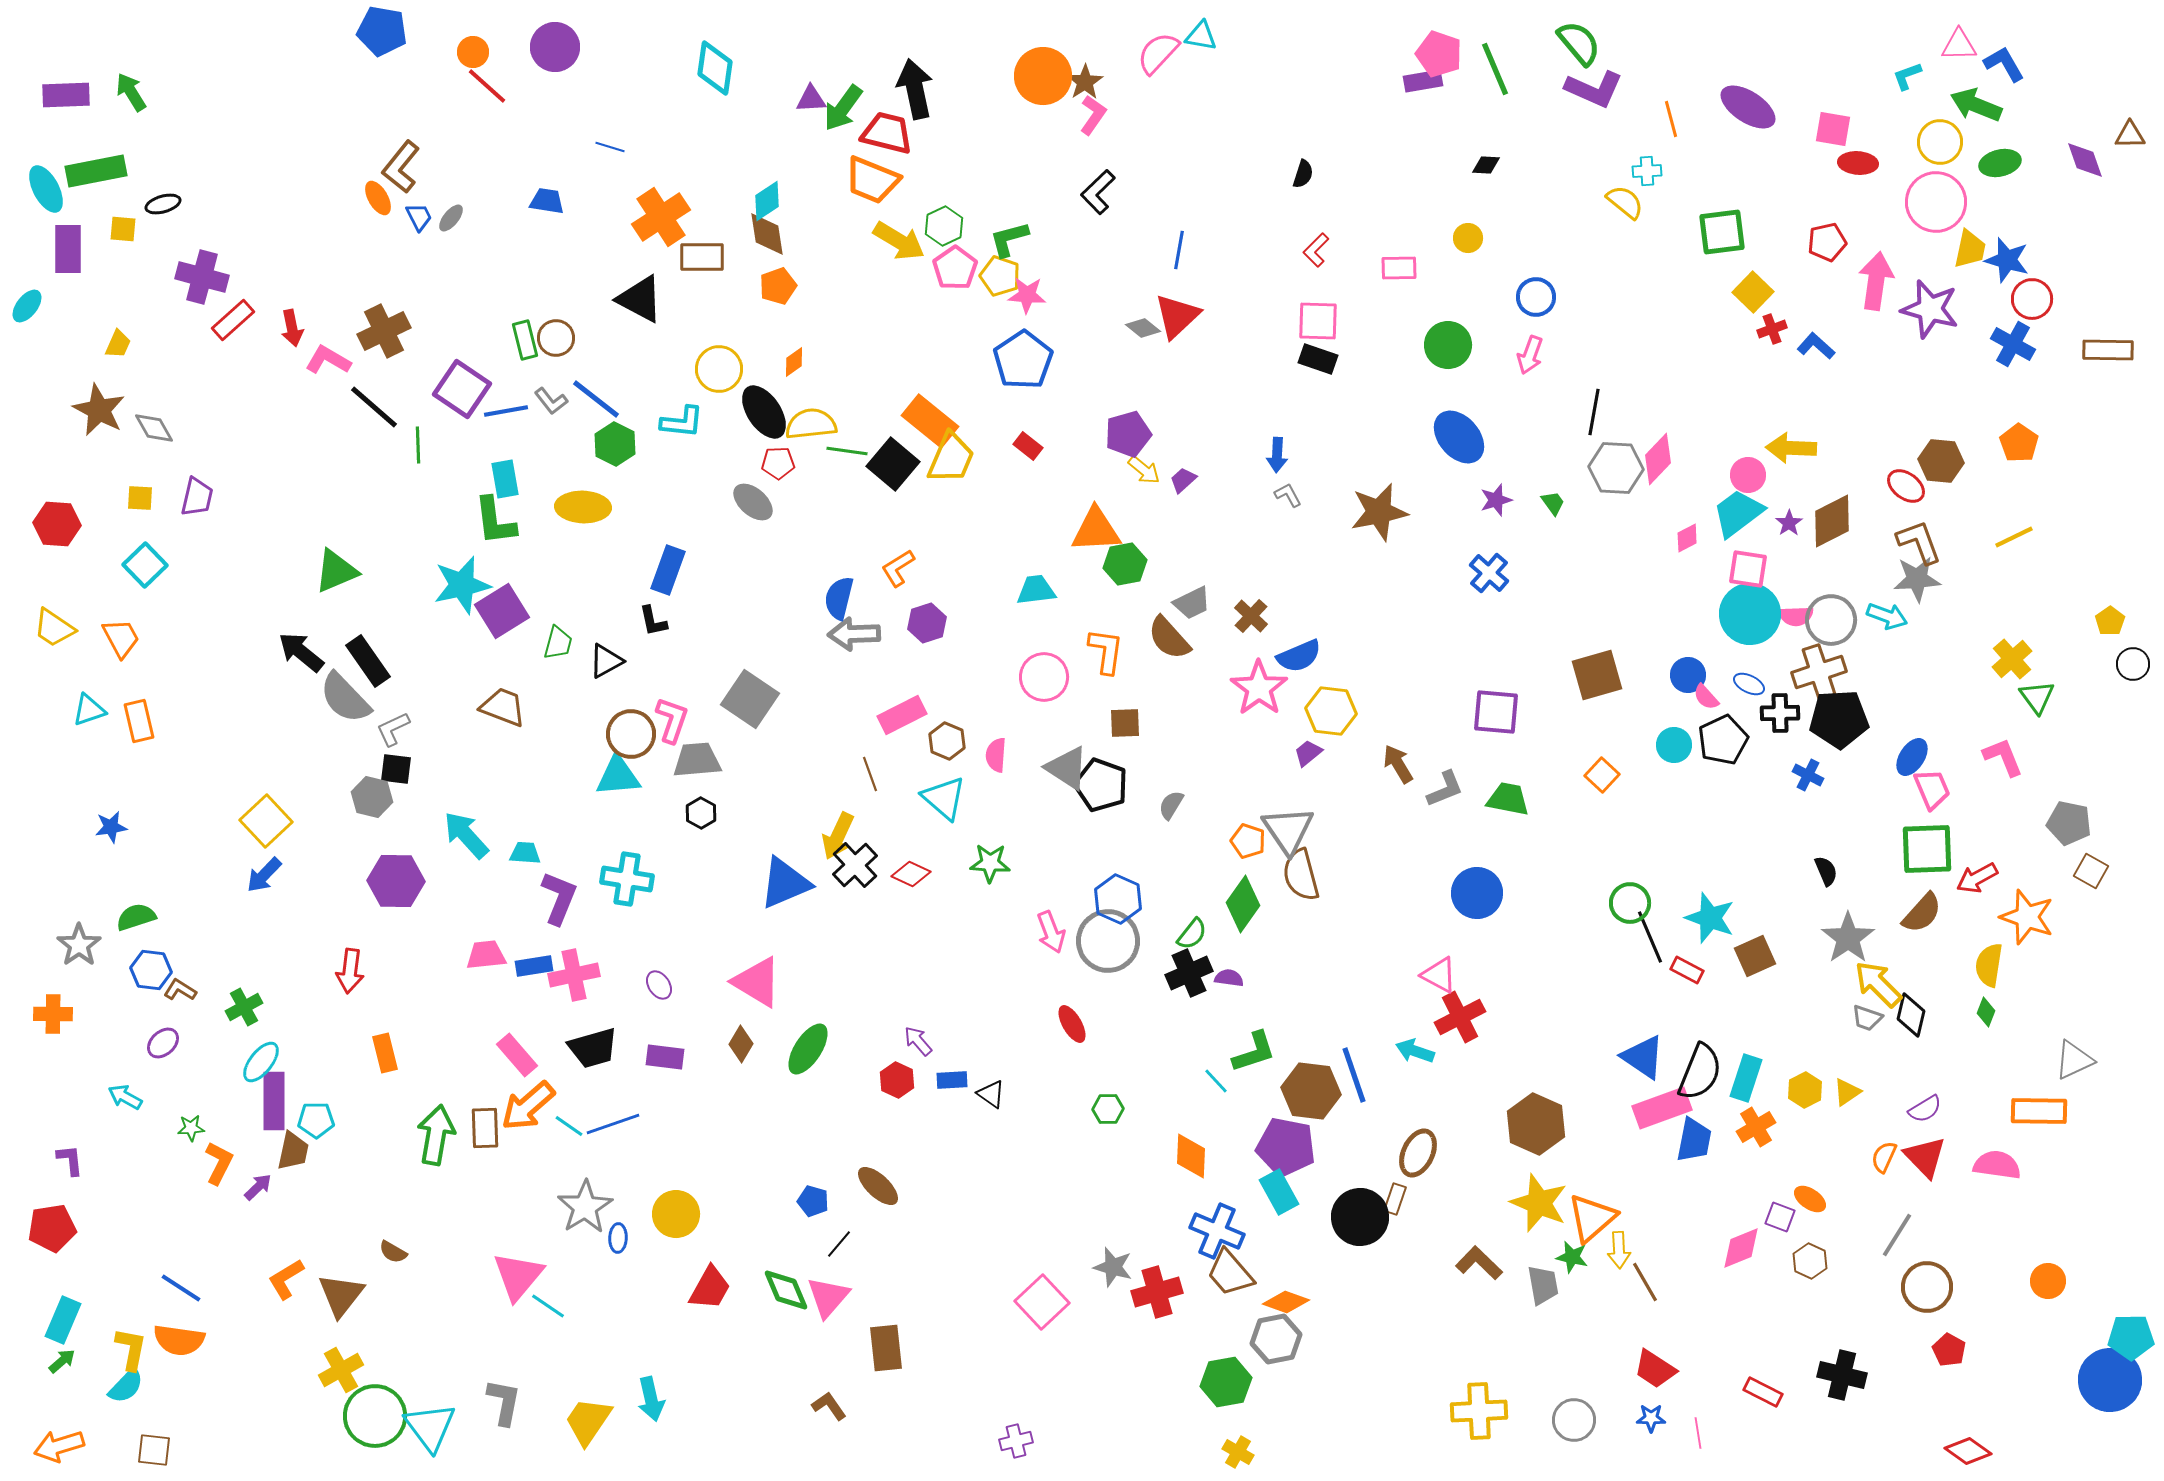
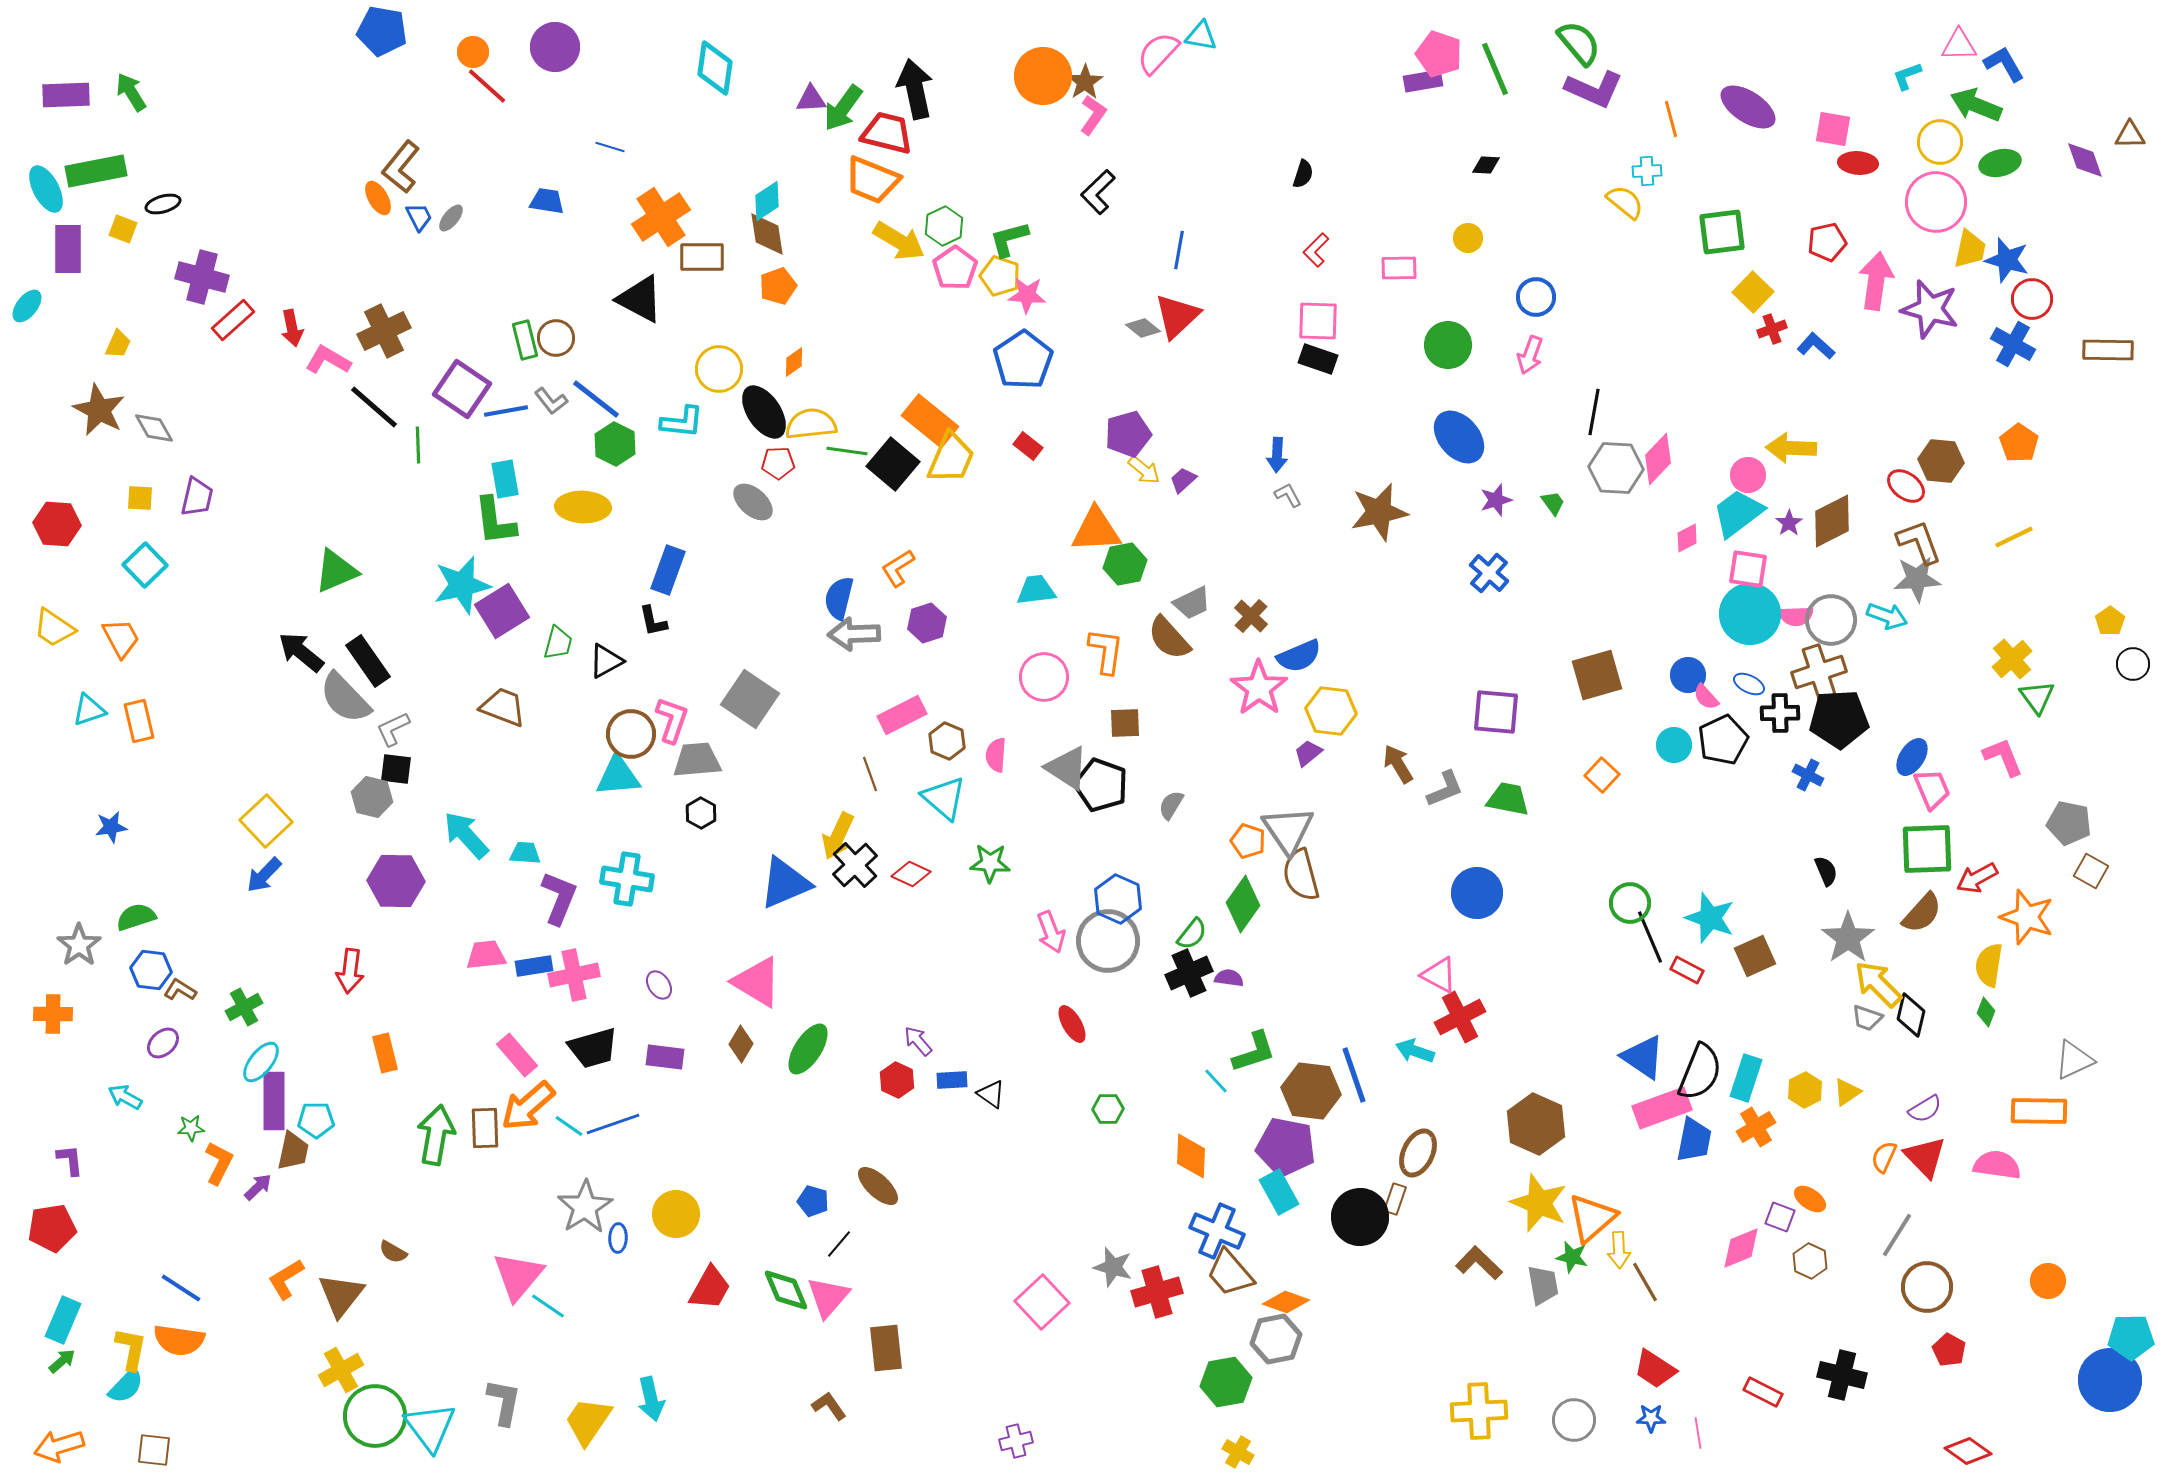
yellow square at (123, 229): rotated 16 degrees clockwise
